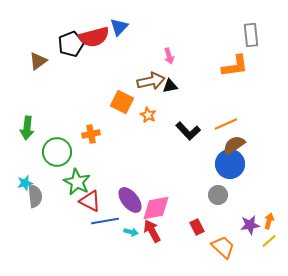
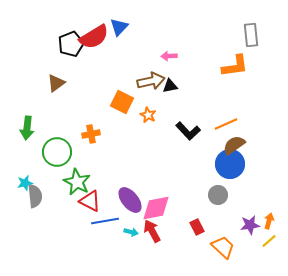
red semicircle: rotated 16 degrees counterclockwise
pink arrow: rotated 105 degrees clockwise
brown triangle: moved 18 px right, 22 px down
